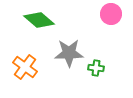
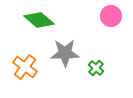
pink circle: moved 2 px down
gray star: moved 4 px left
green cross: rotated 35 degrees clockwise
